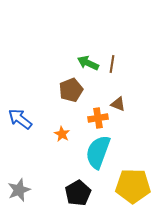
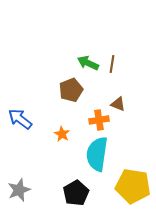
orange cross: moved 1 px right, 2 px down
cyan semicircle: moved 1 px left, 2 px down; rotated 12 degrees counterclockwise
yellow pentagon: rotated 8 degrees clockwise
black pentagon: moved 2 px left
